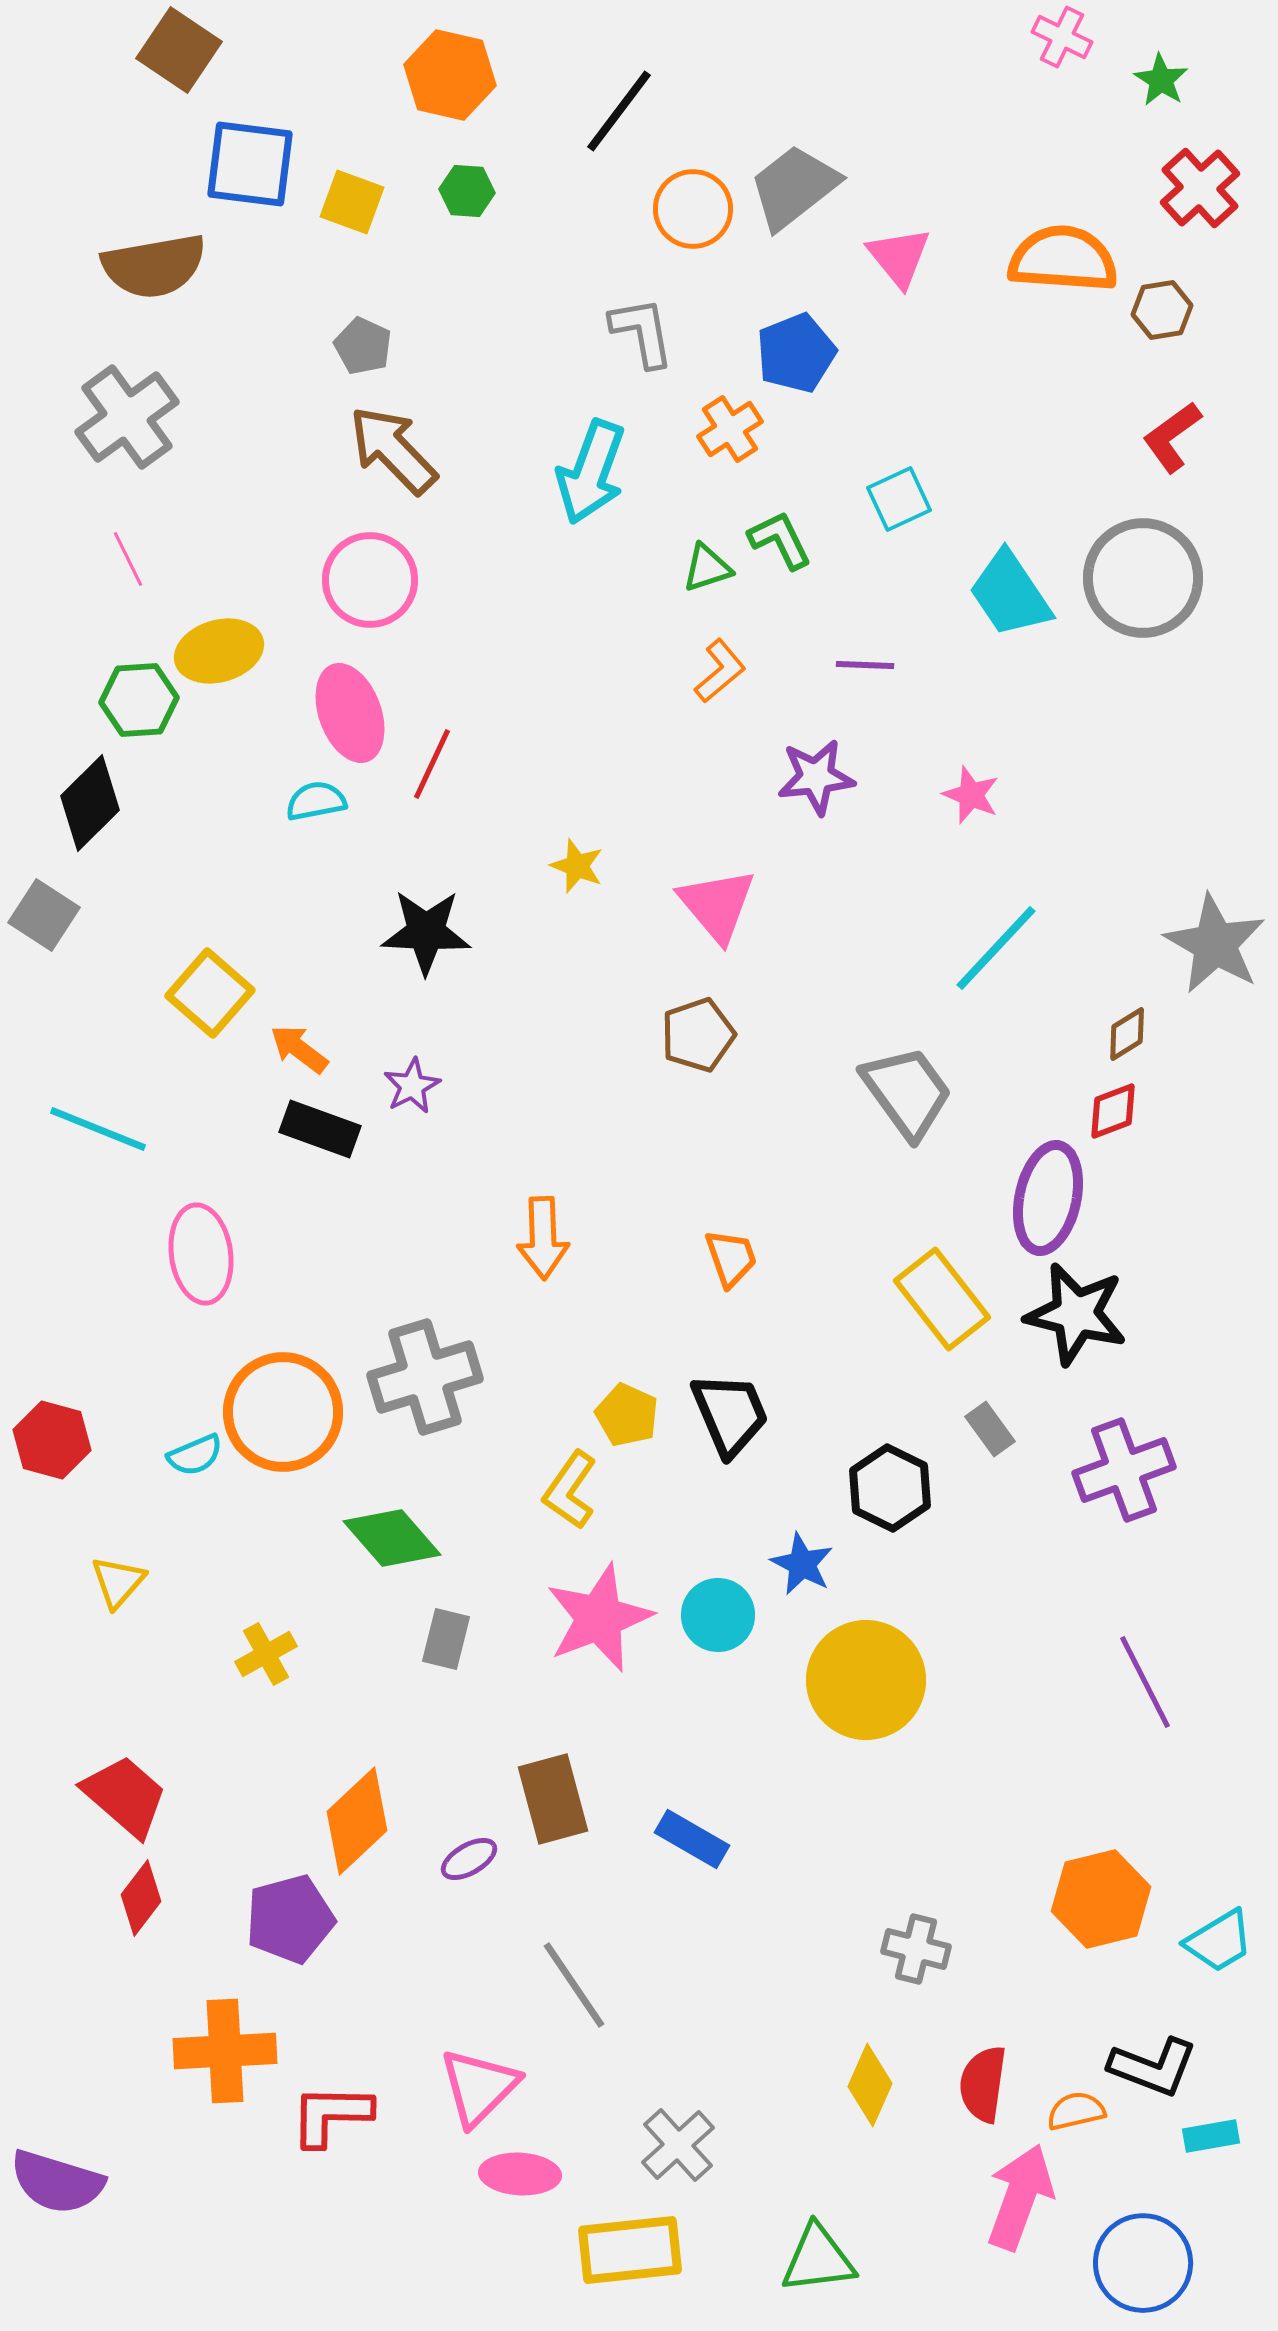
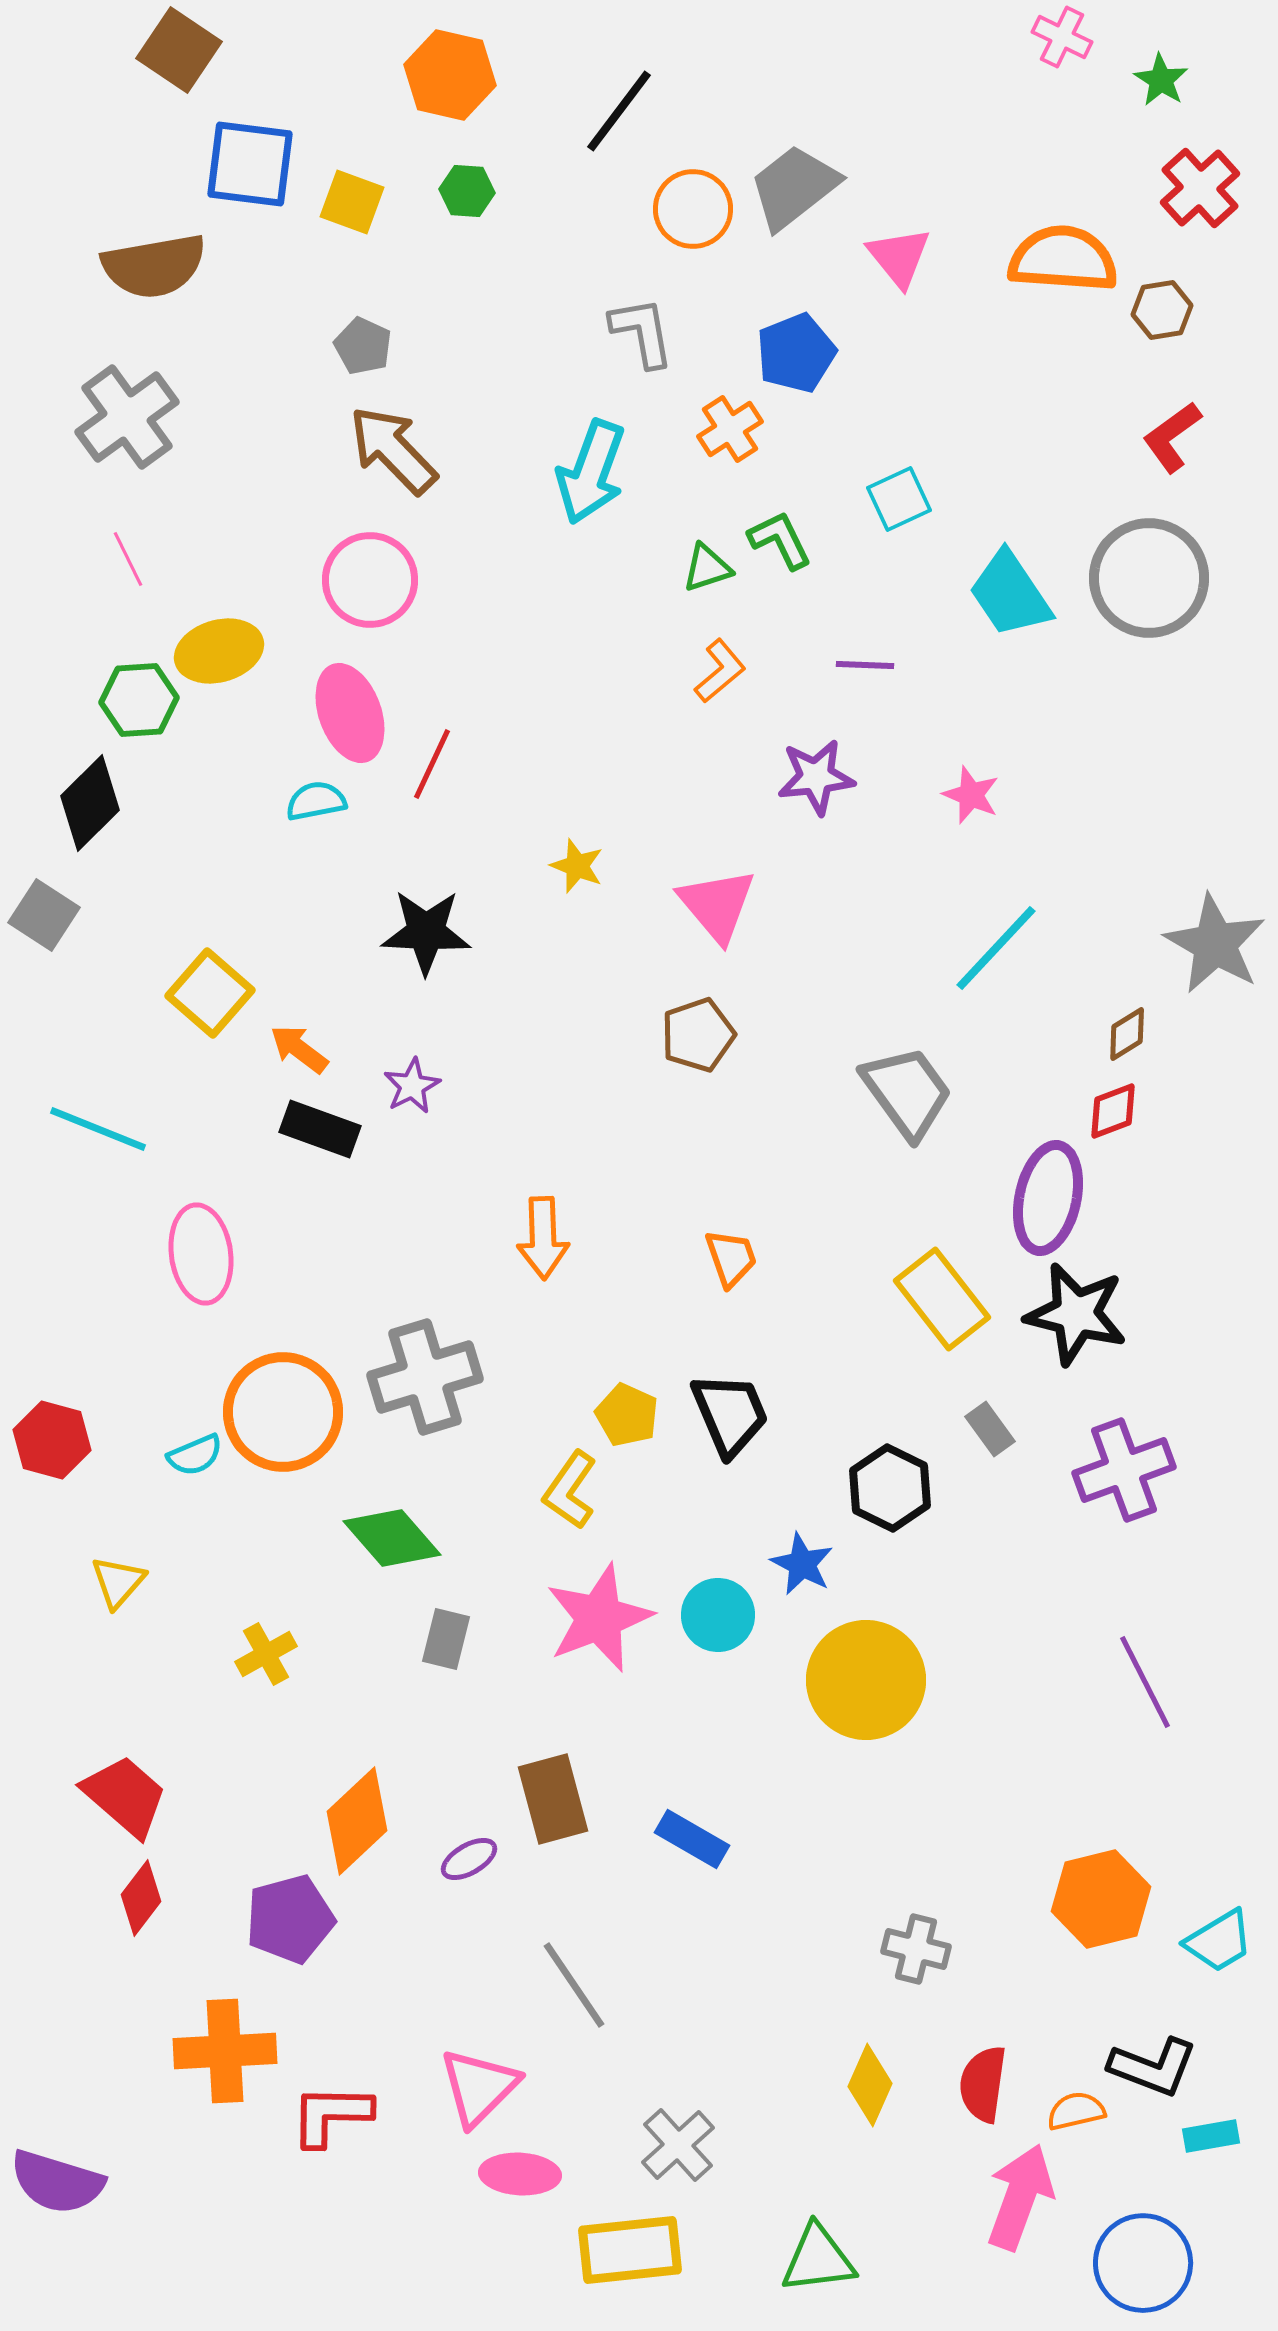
gray circle at (1143, 578): moved 6 px right
